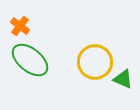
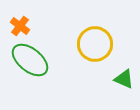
yellow circle: moved 18 px up
green triangle: moved 1 px right
